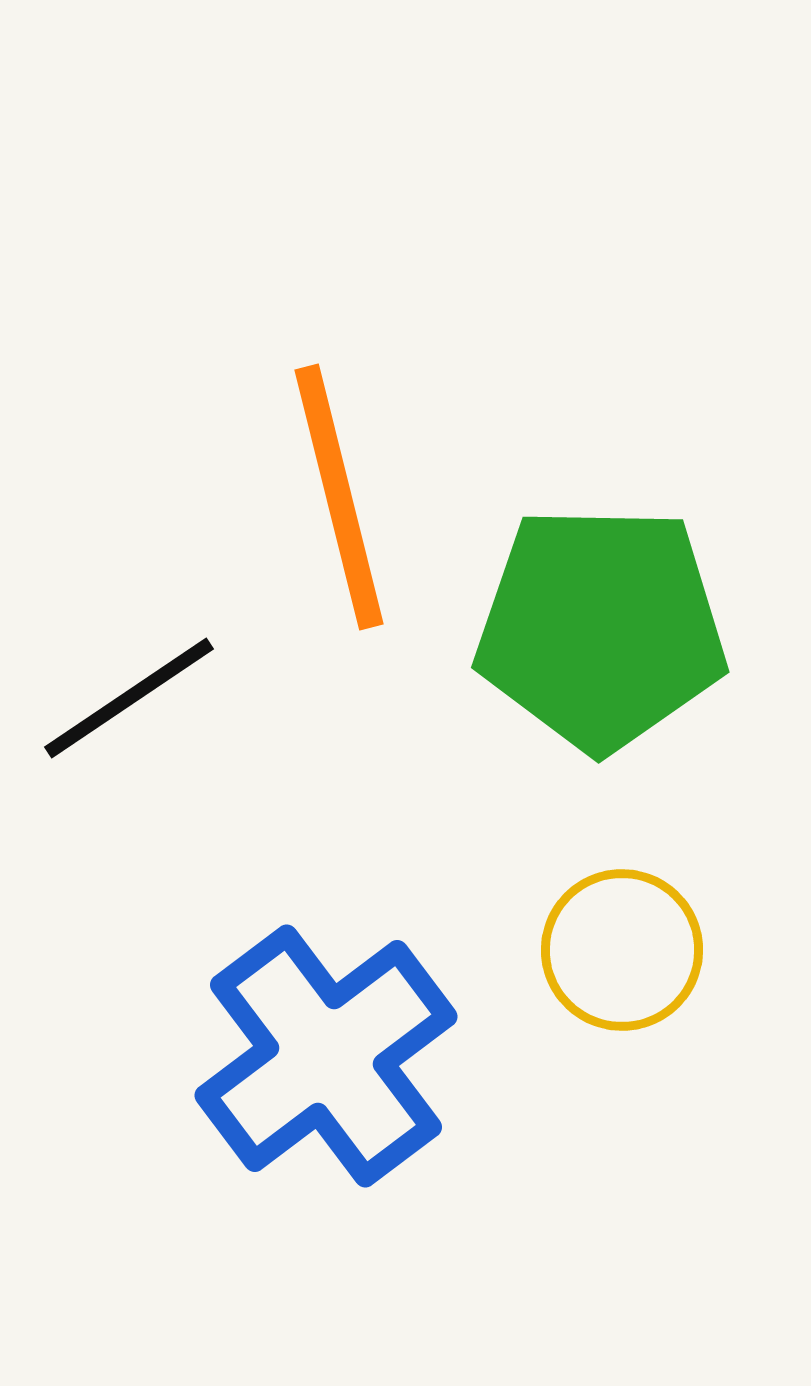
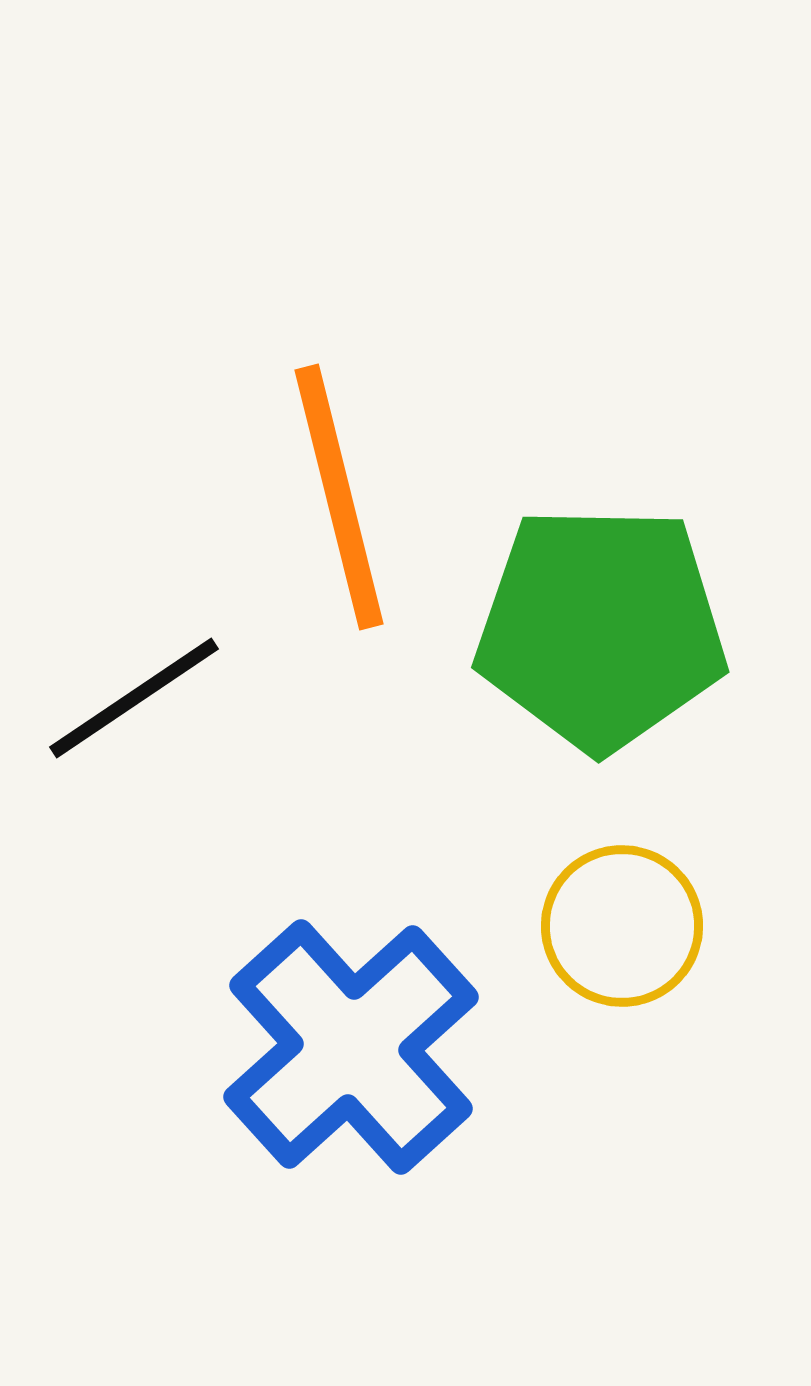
black line: moved 5 px right
yellow circle: moved 24 px up
blue cross: moved 25 px right, 9 px up; rotated 5 degrees counterclockwise
